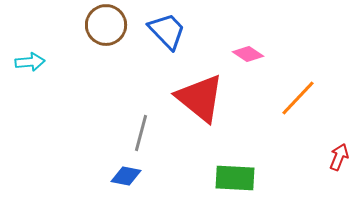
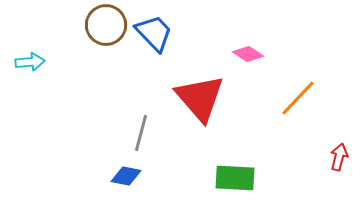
blue trapezoid: moved 13 px left, 2 px down
red triangle: rotated 10 degrees clockwise
red arrow: rotated 8 degrees counterclockwise
